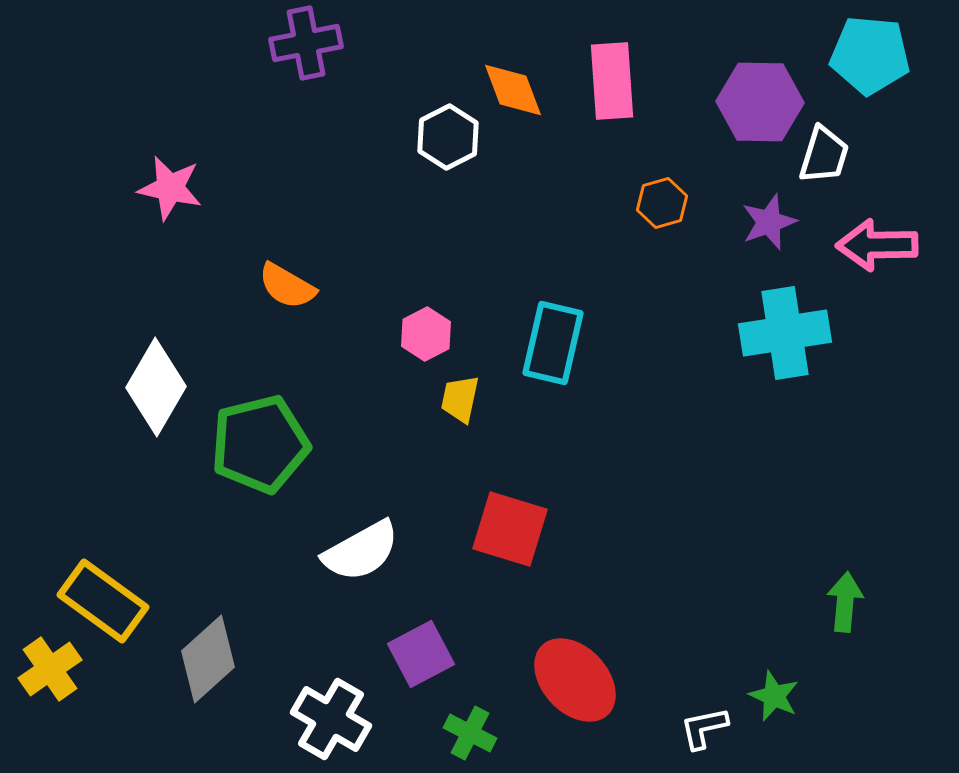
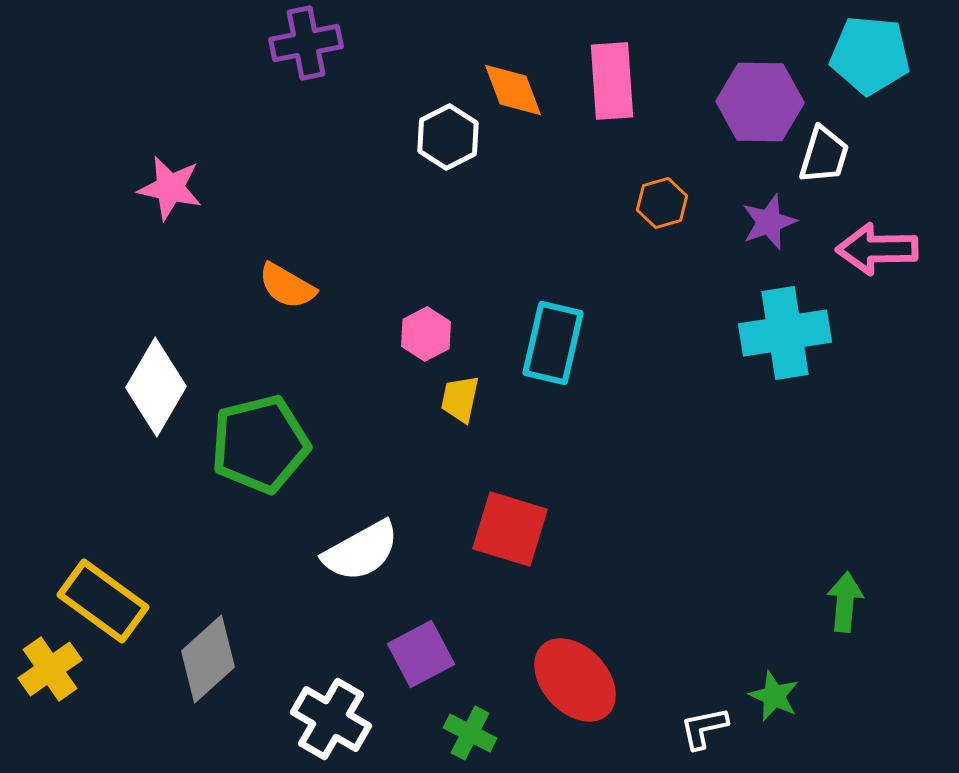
pink arrow: moved 4 px down
